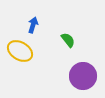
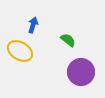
green semicircle: rotated 14 degrees counterclockwise
purple circle: moved 2 px left, 4 px up
